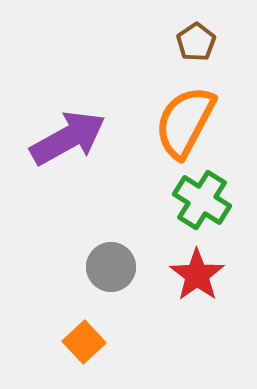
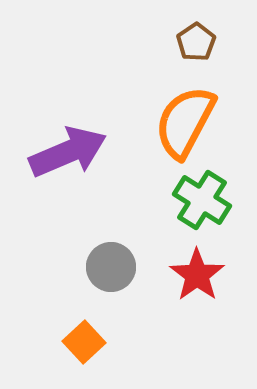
purple arrow: moved 14 px down; rotated 6 degrees clockwise
